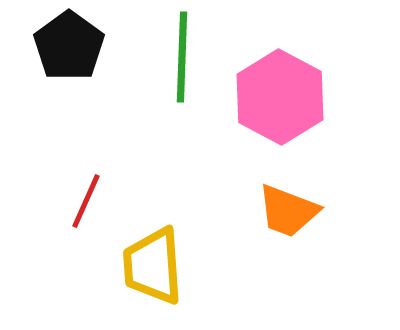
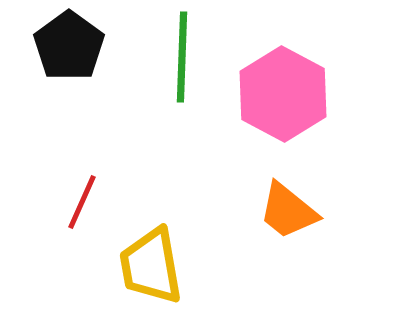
pink hexagon: moved 3 px right, 3 px up
red line: moved 4 px left, 1 px down
orange trapezoid: rotated 18 degrees clockwise
yellow trapezoid: moved 2 px left; rotated 6 degrees counterclockwise
